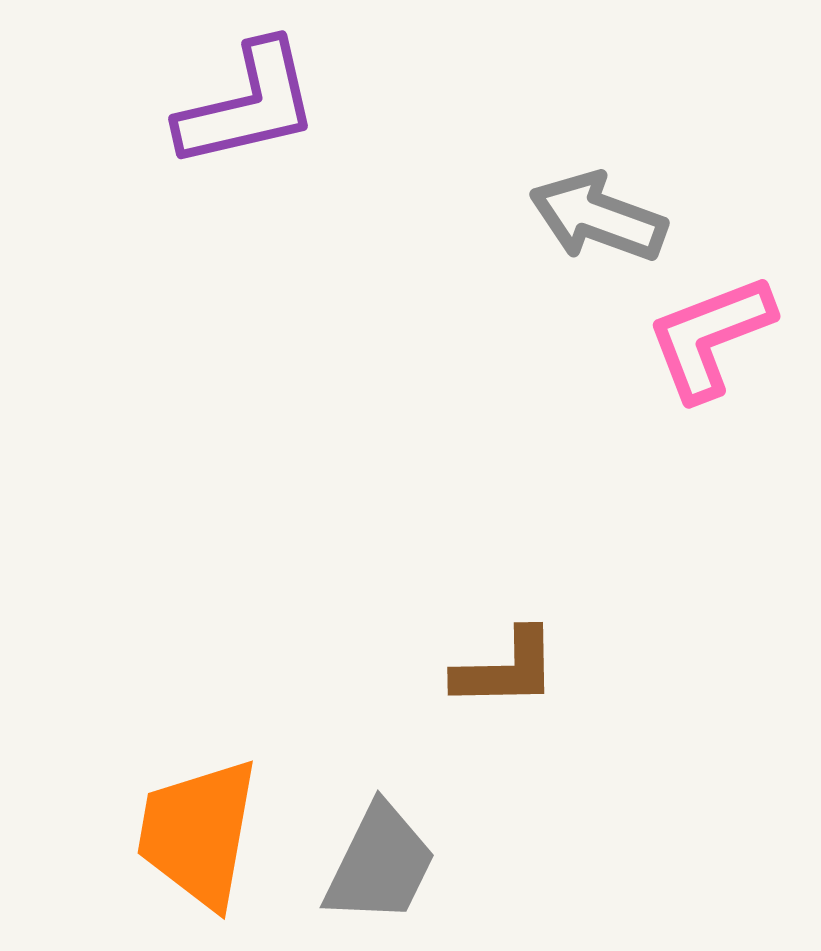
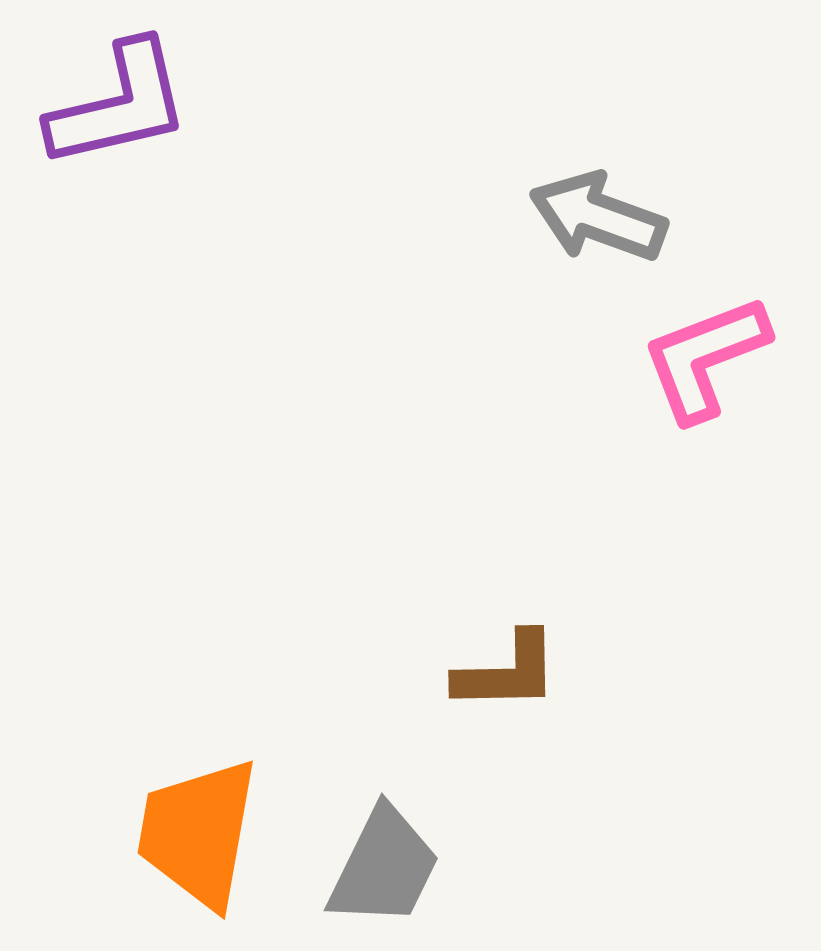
purple L-shape: moved 129 px left
pink L-shape: moved 5 px left, 21 px down
brown L-shape: moved 1 px right, 3 px down
gray trapezoid: moved 4 px right, 3 px down
